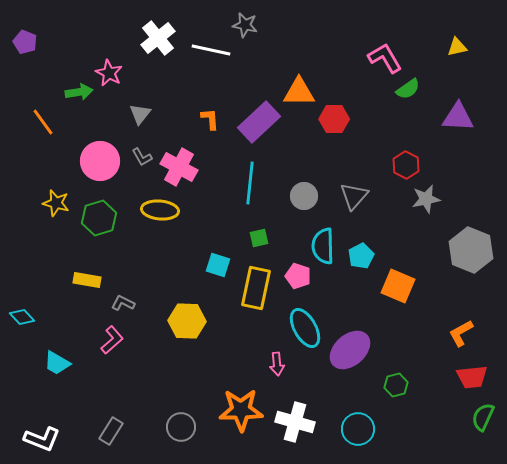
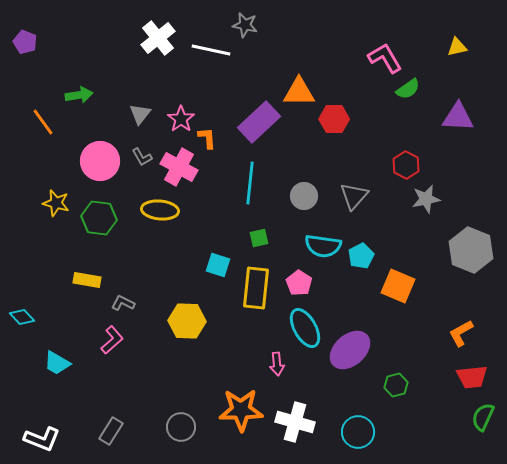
pink star at (109, 73): moved 72 px right, 46 px down; rotated 8 degrees clockwise
green arrow at (79, 92): moved 3 px down
orange L-shape at (210, 119): moved 3 px left, 19 px down
green hexagon at (99, 218): rotated 24 degrees clockwise
cyan semicircle at (323, 246): rotated 81 degrees counterclockwise
pink pentagon at (298, 276): moved 1 px right, 7 px down; rotated 15 degrees clockwise
yellow rectangle at (256, 288): rotated 6 degrees counterclockwise
cyan circle at (358, 429): moved 3 px down
